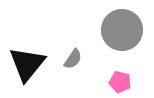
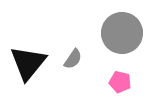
gray circle: moved 3 px down
black triangle: moved 1 px right, 1 px up
